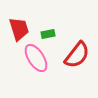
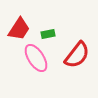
red trapezoid: rotated 50 degrees clockwise
